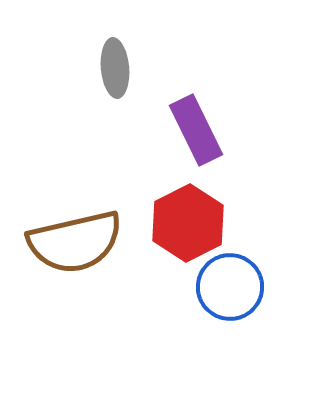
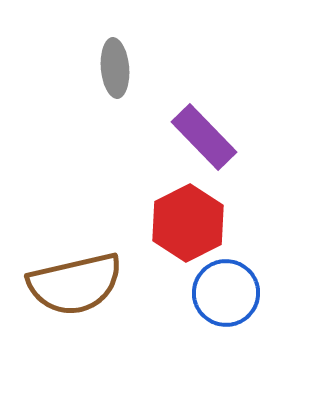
purple rectangle: moved 8 px right, 7 px down; rotated 18 degrees counterclockwise
brown semicircle: moved 42 px down
blue circle: moved 4 px left, 6 px down
